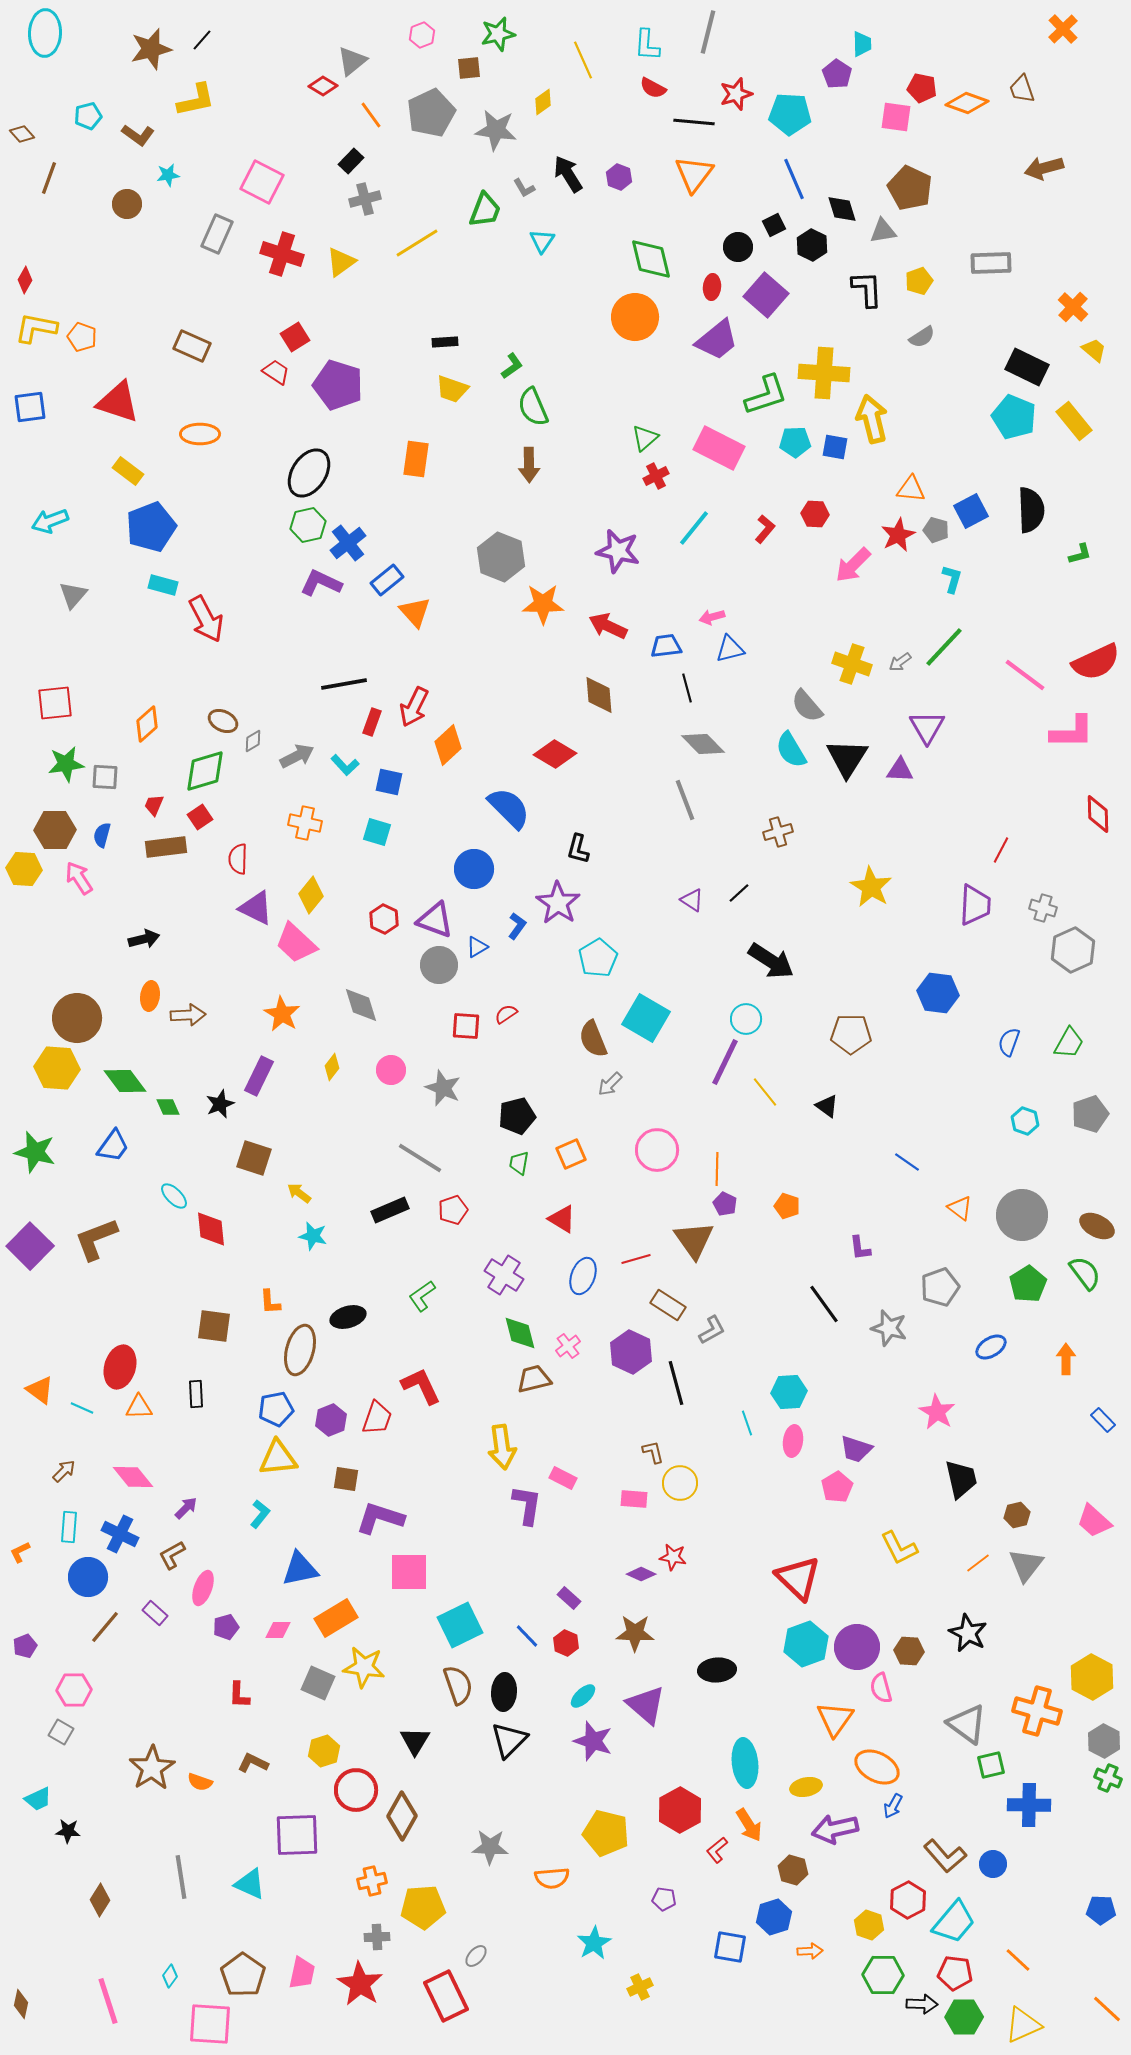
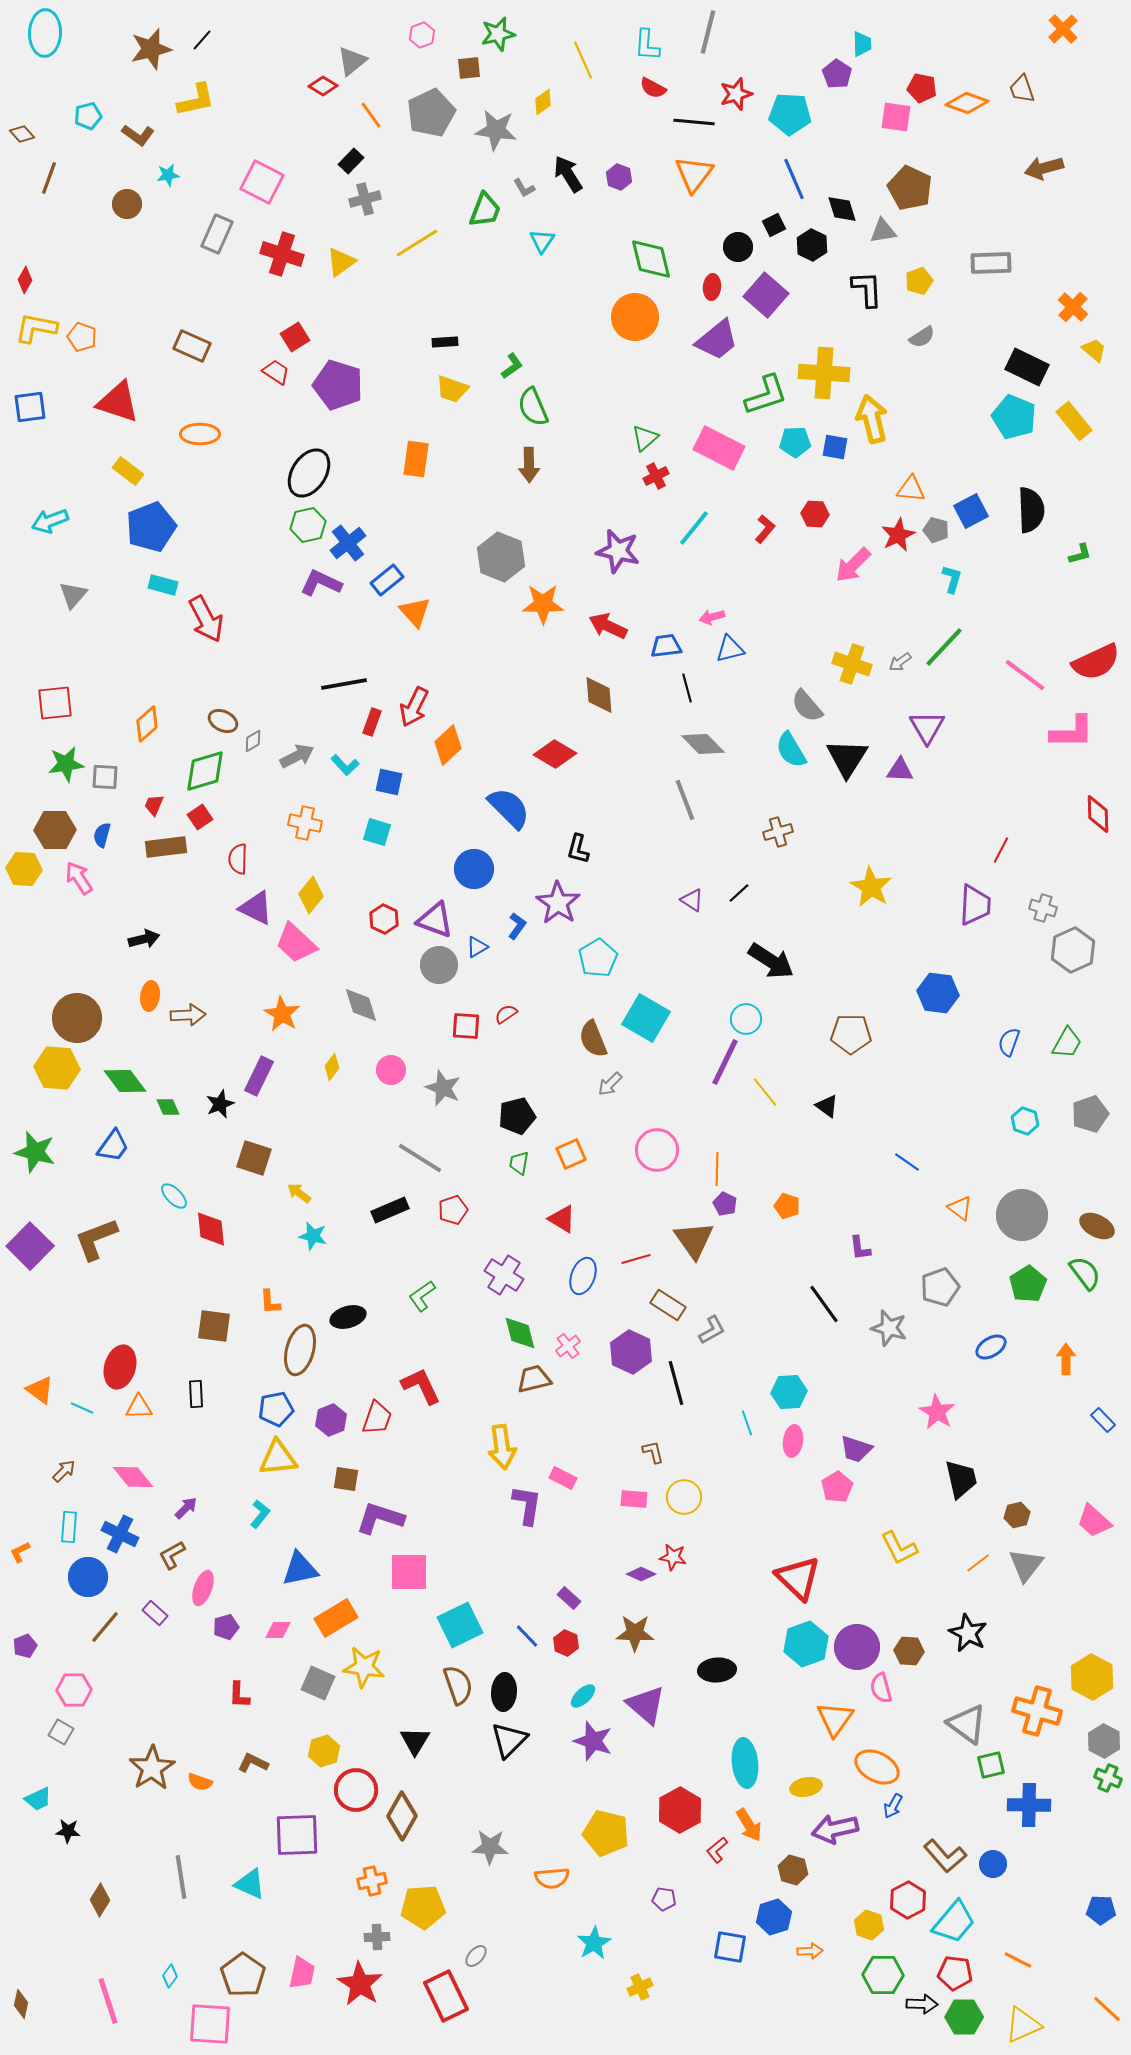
green trapezoid at (1069, 1043): moved 2 px left
yellow circle at (680, 1483): moved 4 px right, 14 px down
orange line at (1018, 1960): rotated 16 degrees counterclockwise
